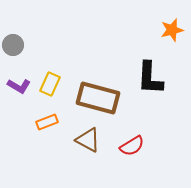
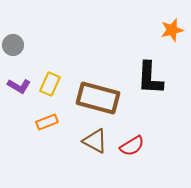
brown triangle: moved 7 px right, 1 px down
